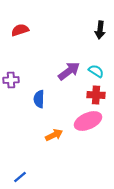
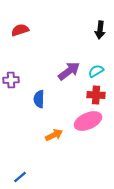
cyan semicircle: rotated 63 degrees counterclockwise
